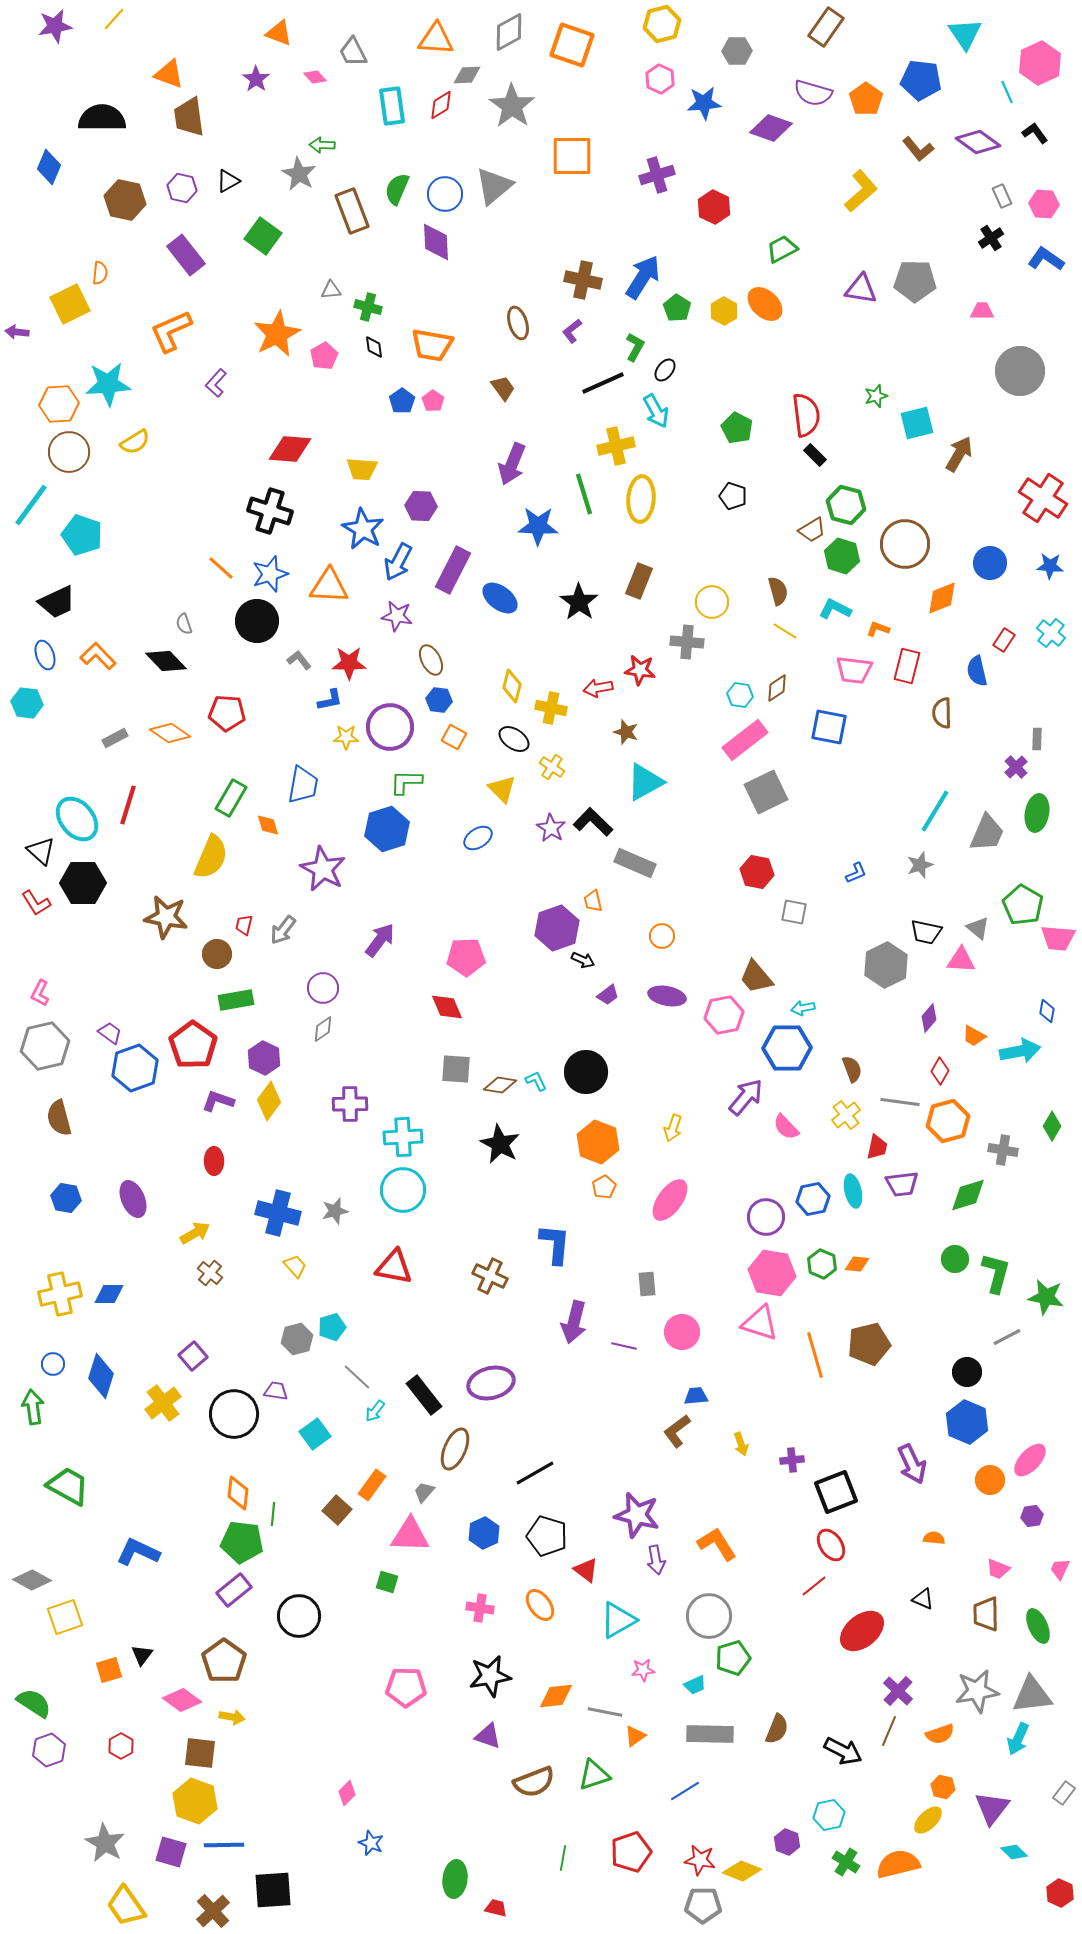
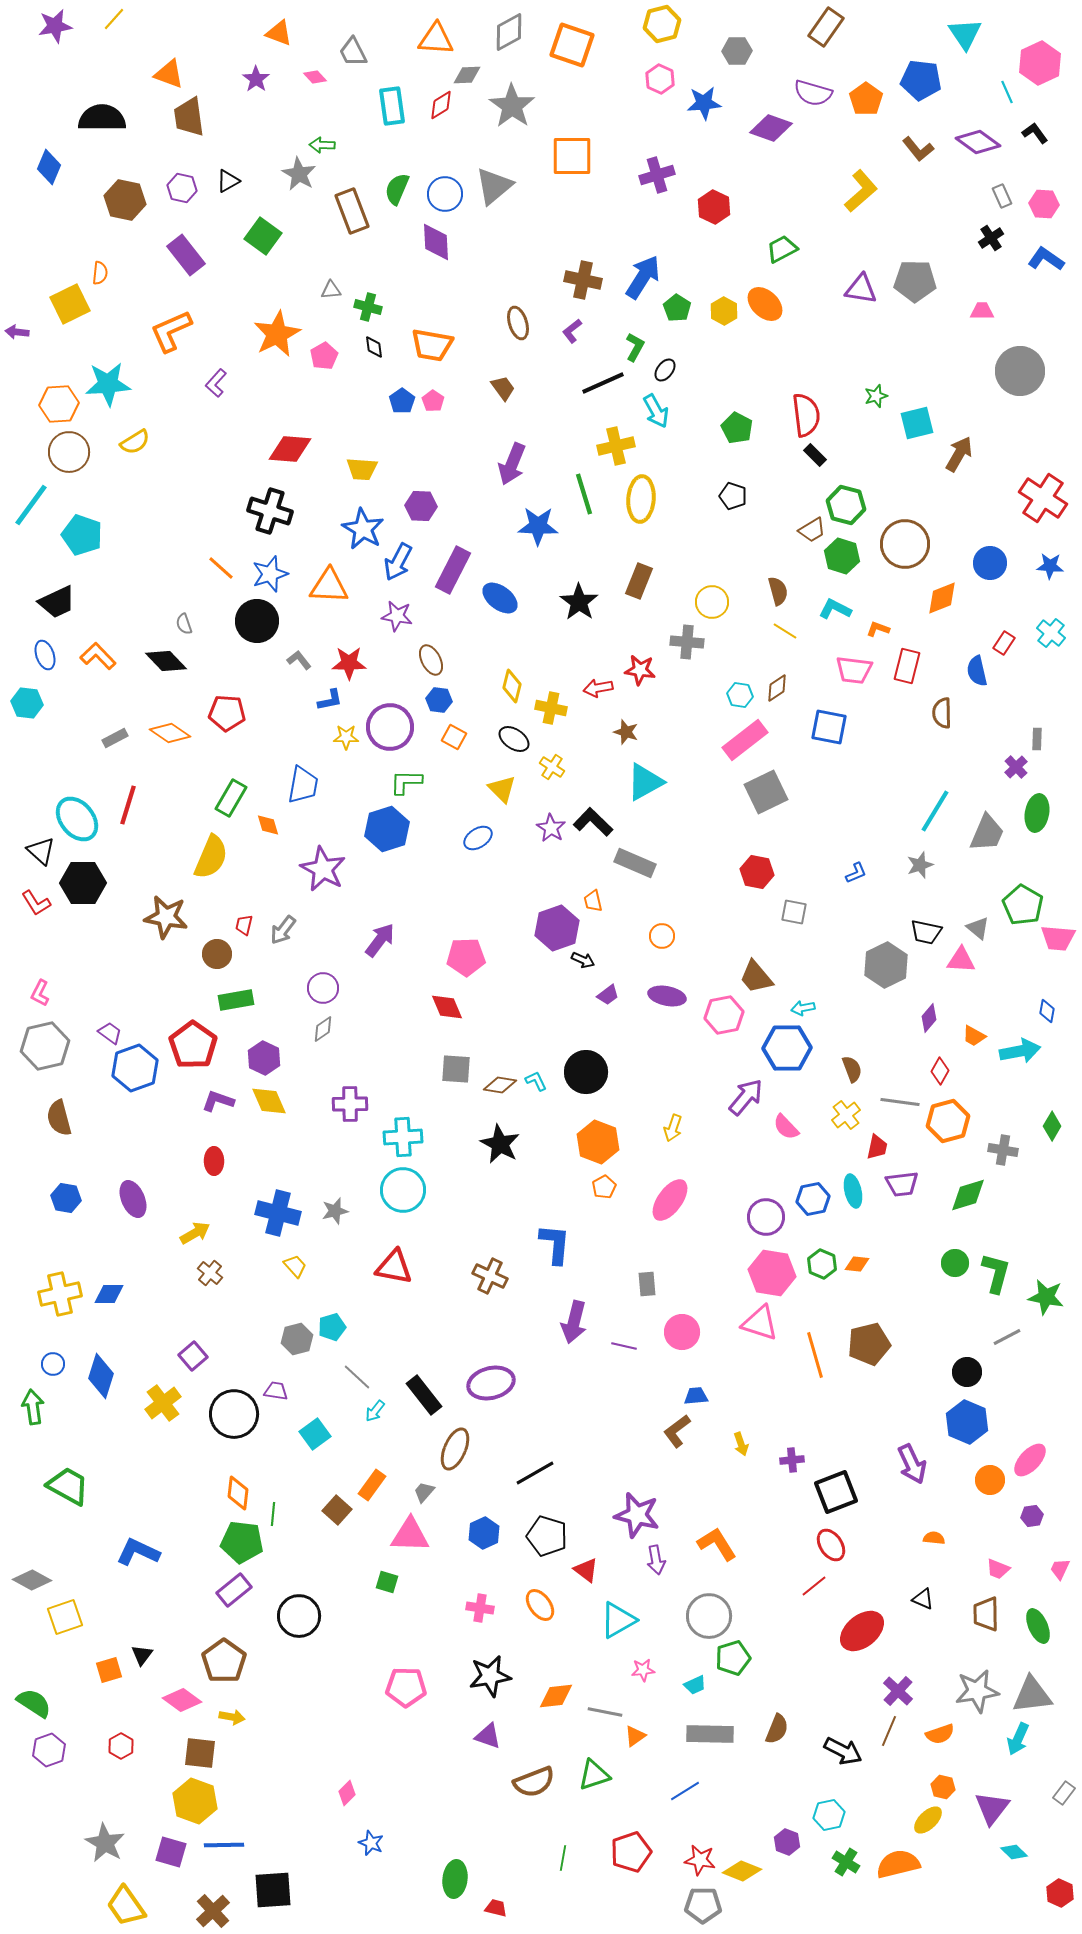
red rectangle at (1004, 640): moved 3 px down
yellow diamond at (269, 1101): rotated 60 degrees counterclockwise
green circle at (955, 1259): moved 4 px down
